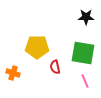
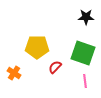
green square: rotated 10 degrees clockwise
red semicircle: rotated 56 degrees clockwise
orange cross: moved 1 px right; rotated 16 degrees clockwise
pink line: rotated 16 degrees clockwise
